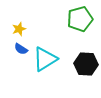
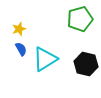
blue semicircle: rotated 152 degrees counterclockwise
black hexagon: rotated 10 degrees clockwise
